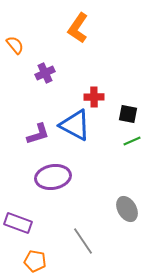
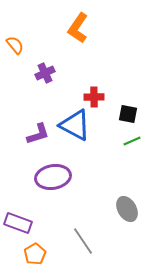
orange pentagon: moved 7 px up; rotated 30 degrees clockwise
